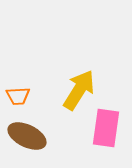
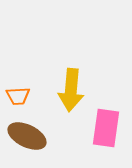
yellow arrow: moved 8 px left; rotated 153 degrees clockwise
